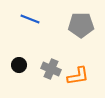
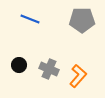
gray pentagon: moved 1 px right, 5 px up
gray cross: moved 2 px left
orange L-shape: rotated 40 degrees counterclockwise
